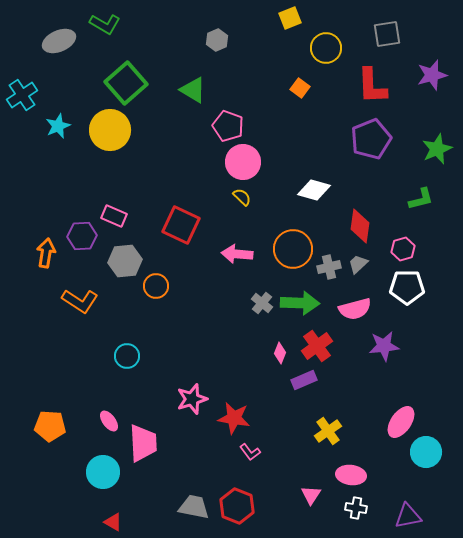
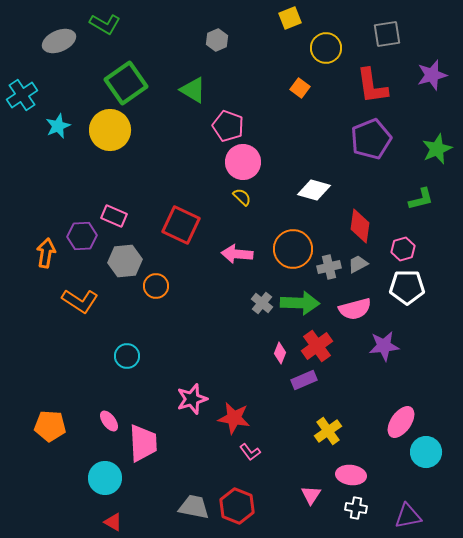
green square at (126, 83): rotated 6 degrees clockwise
red L-shape at (372, 86): rotated 6 degrees counterclockwise
gray trapezoid at (358, 264): rotated 15 degrees clockwise
cyan circle at (103, 472): moved 2 px right, 6 px down
